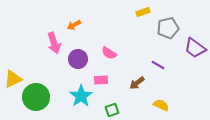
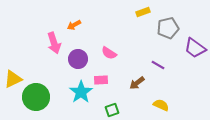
cyan star: moved 4 px up
